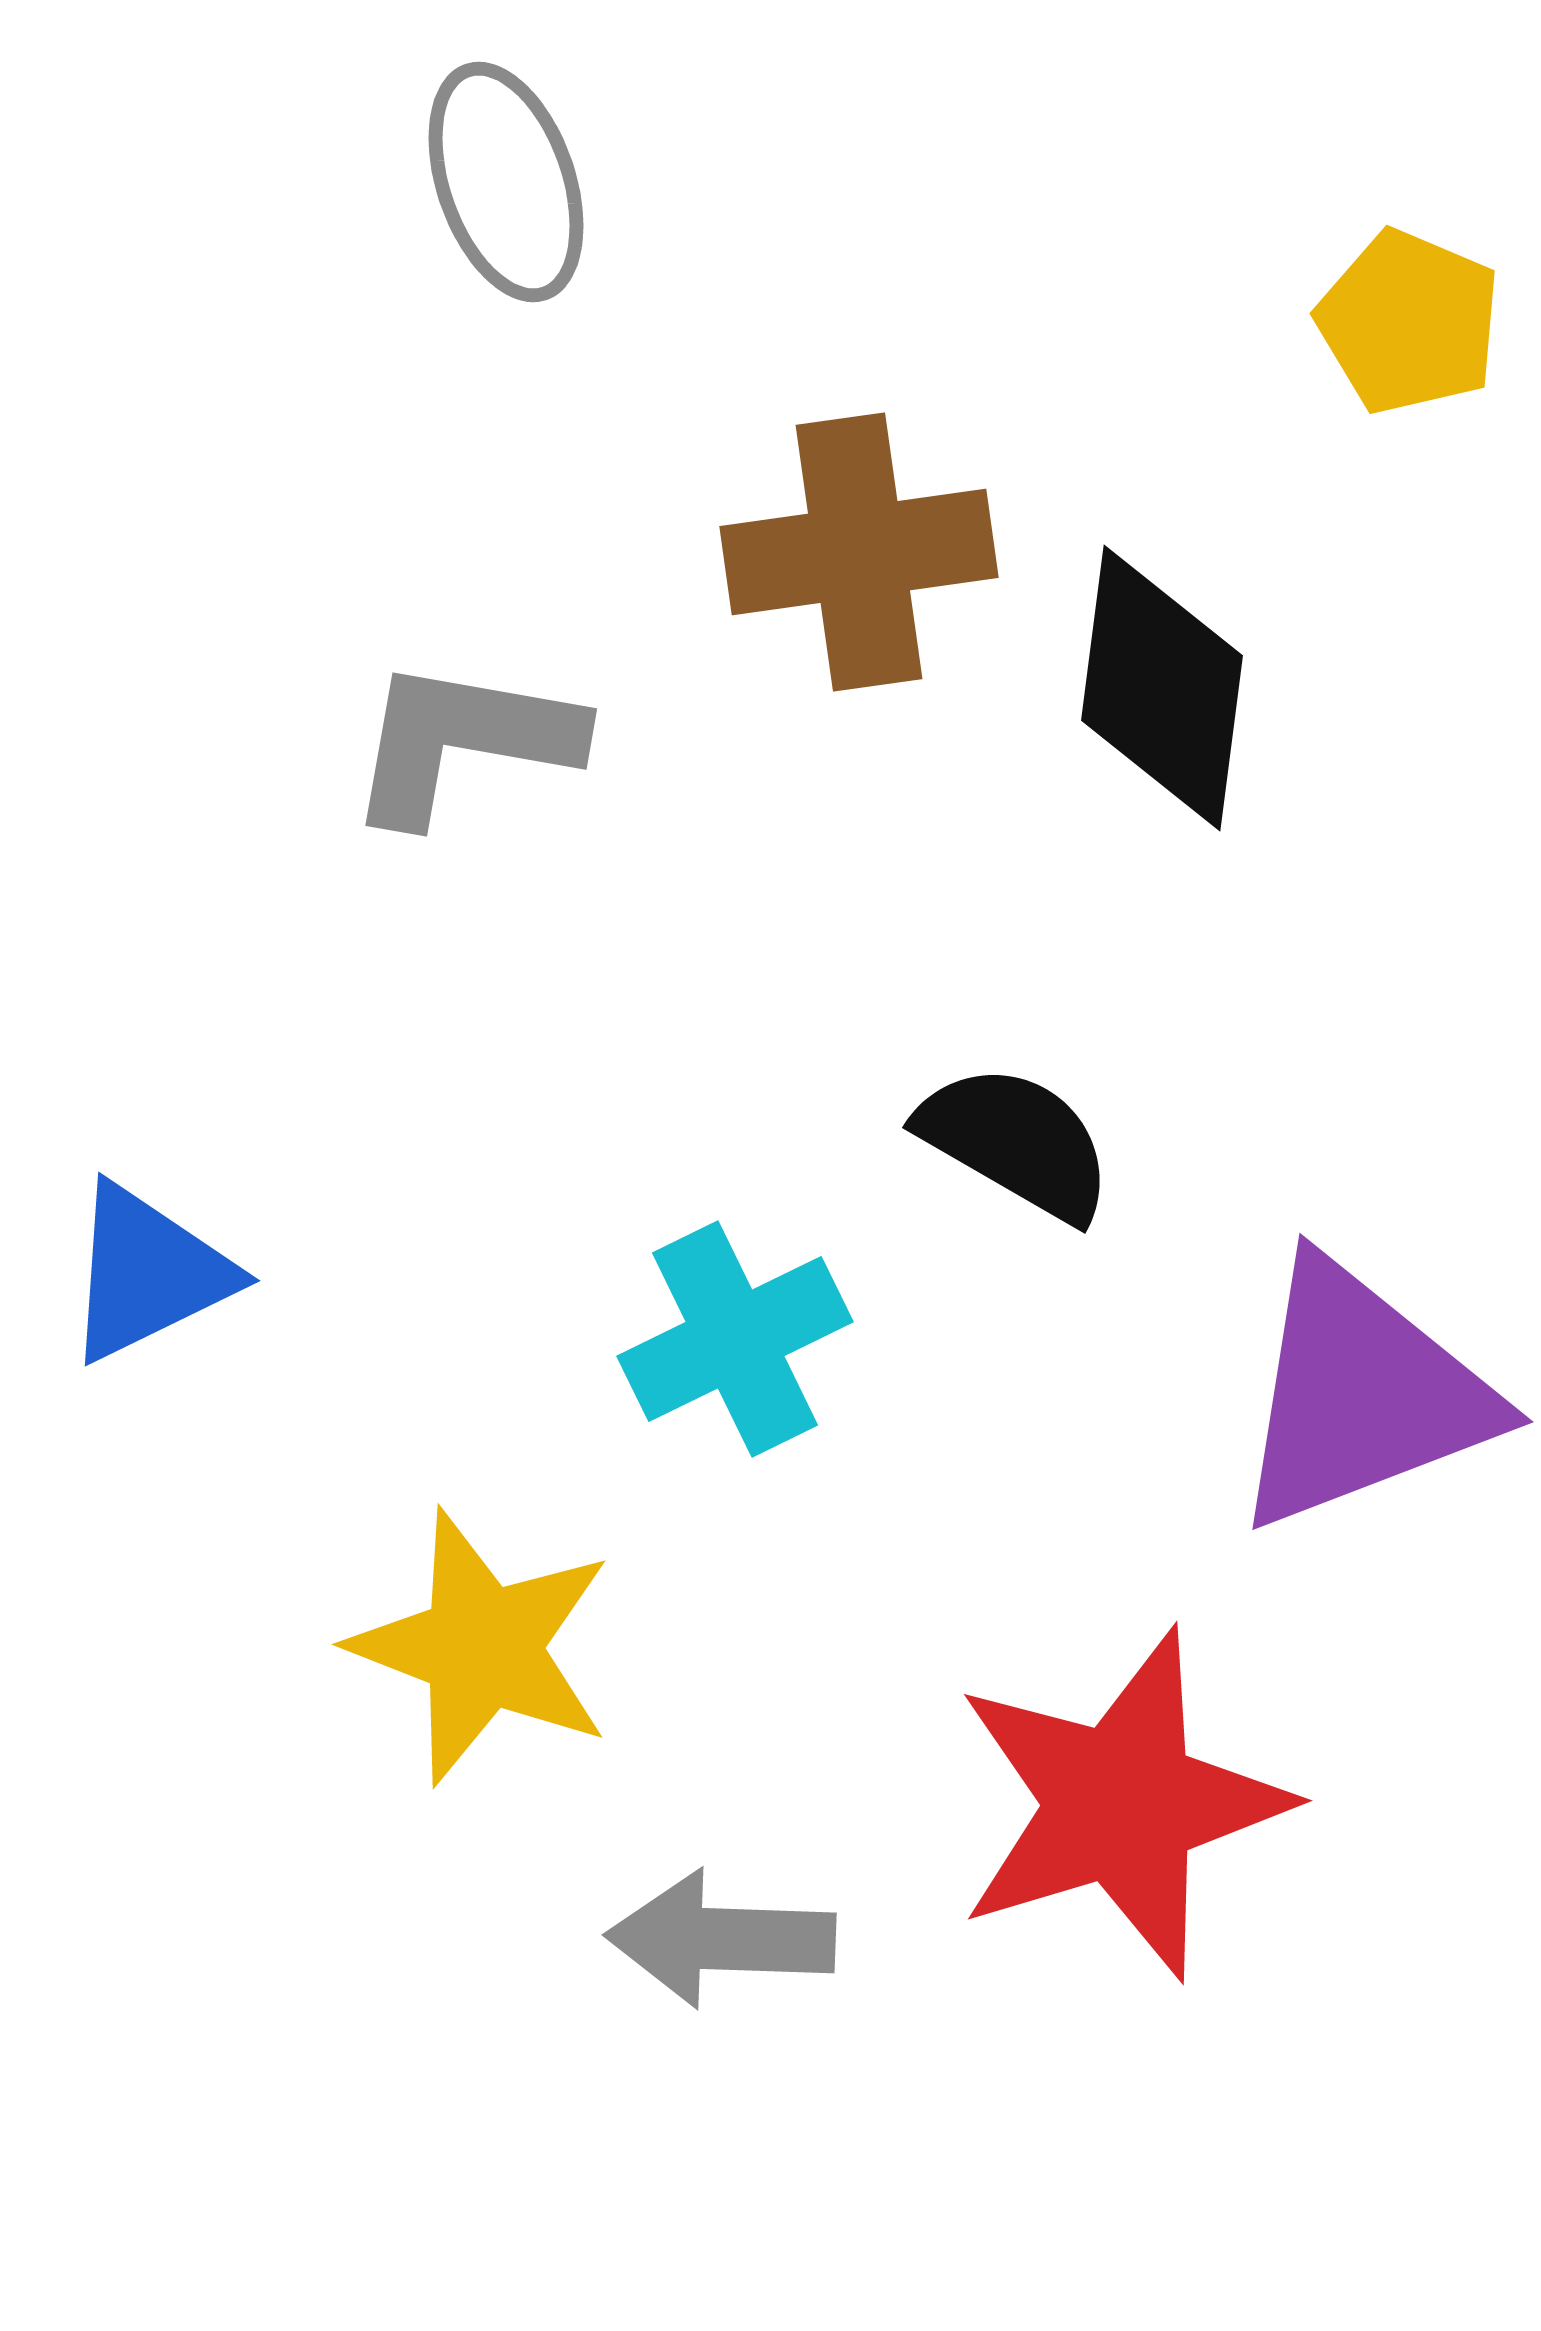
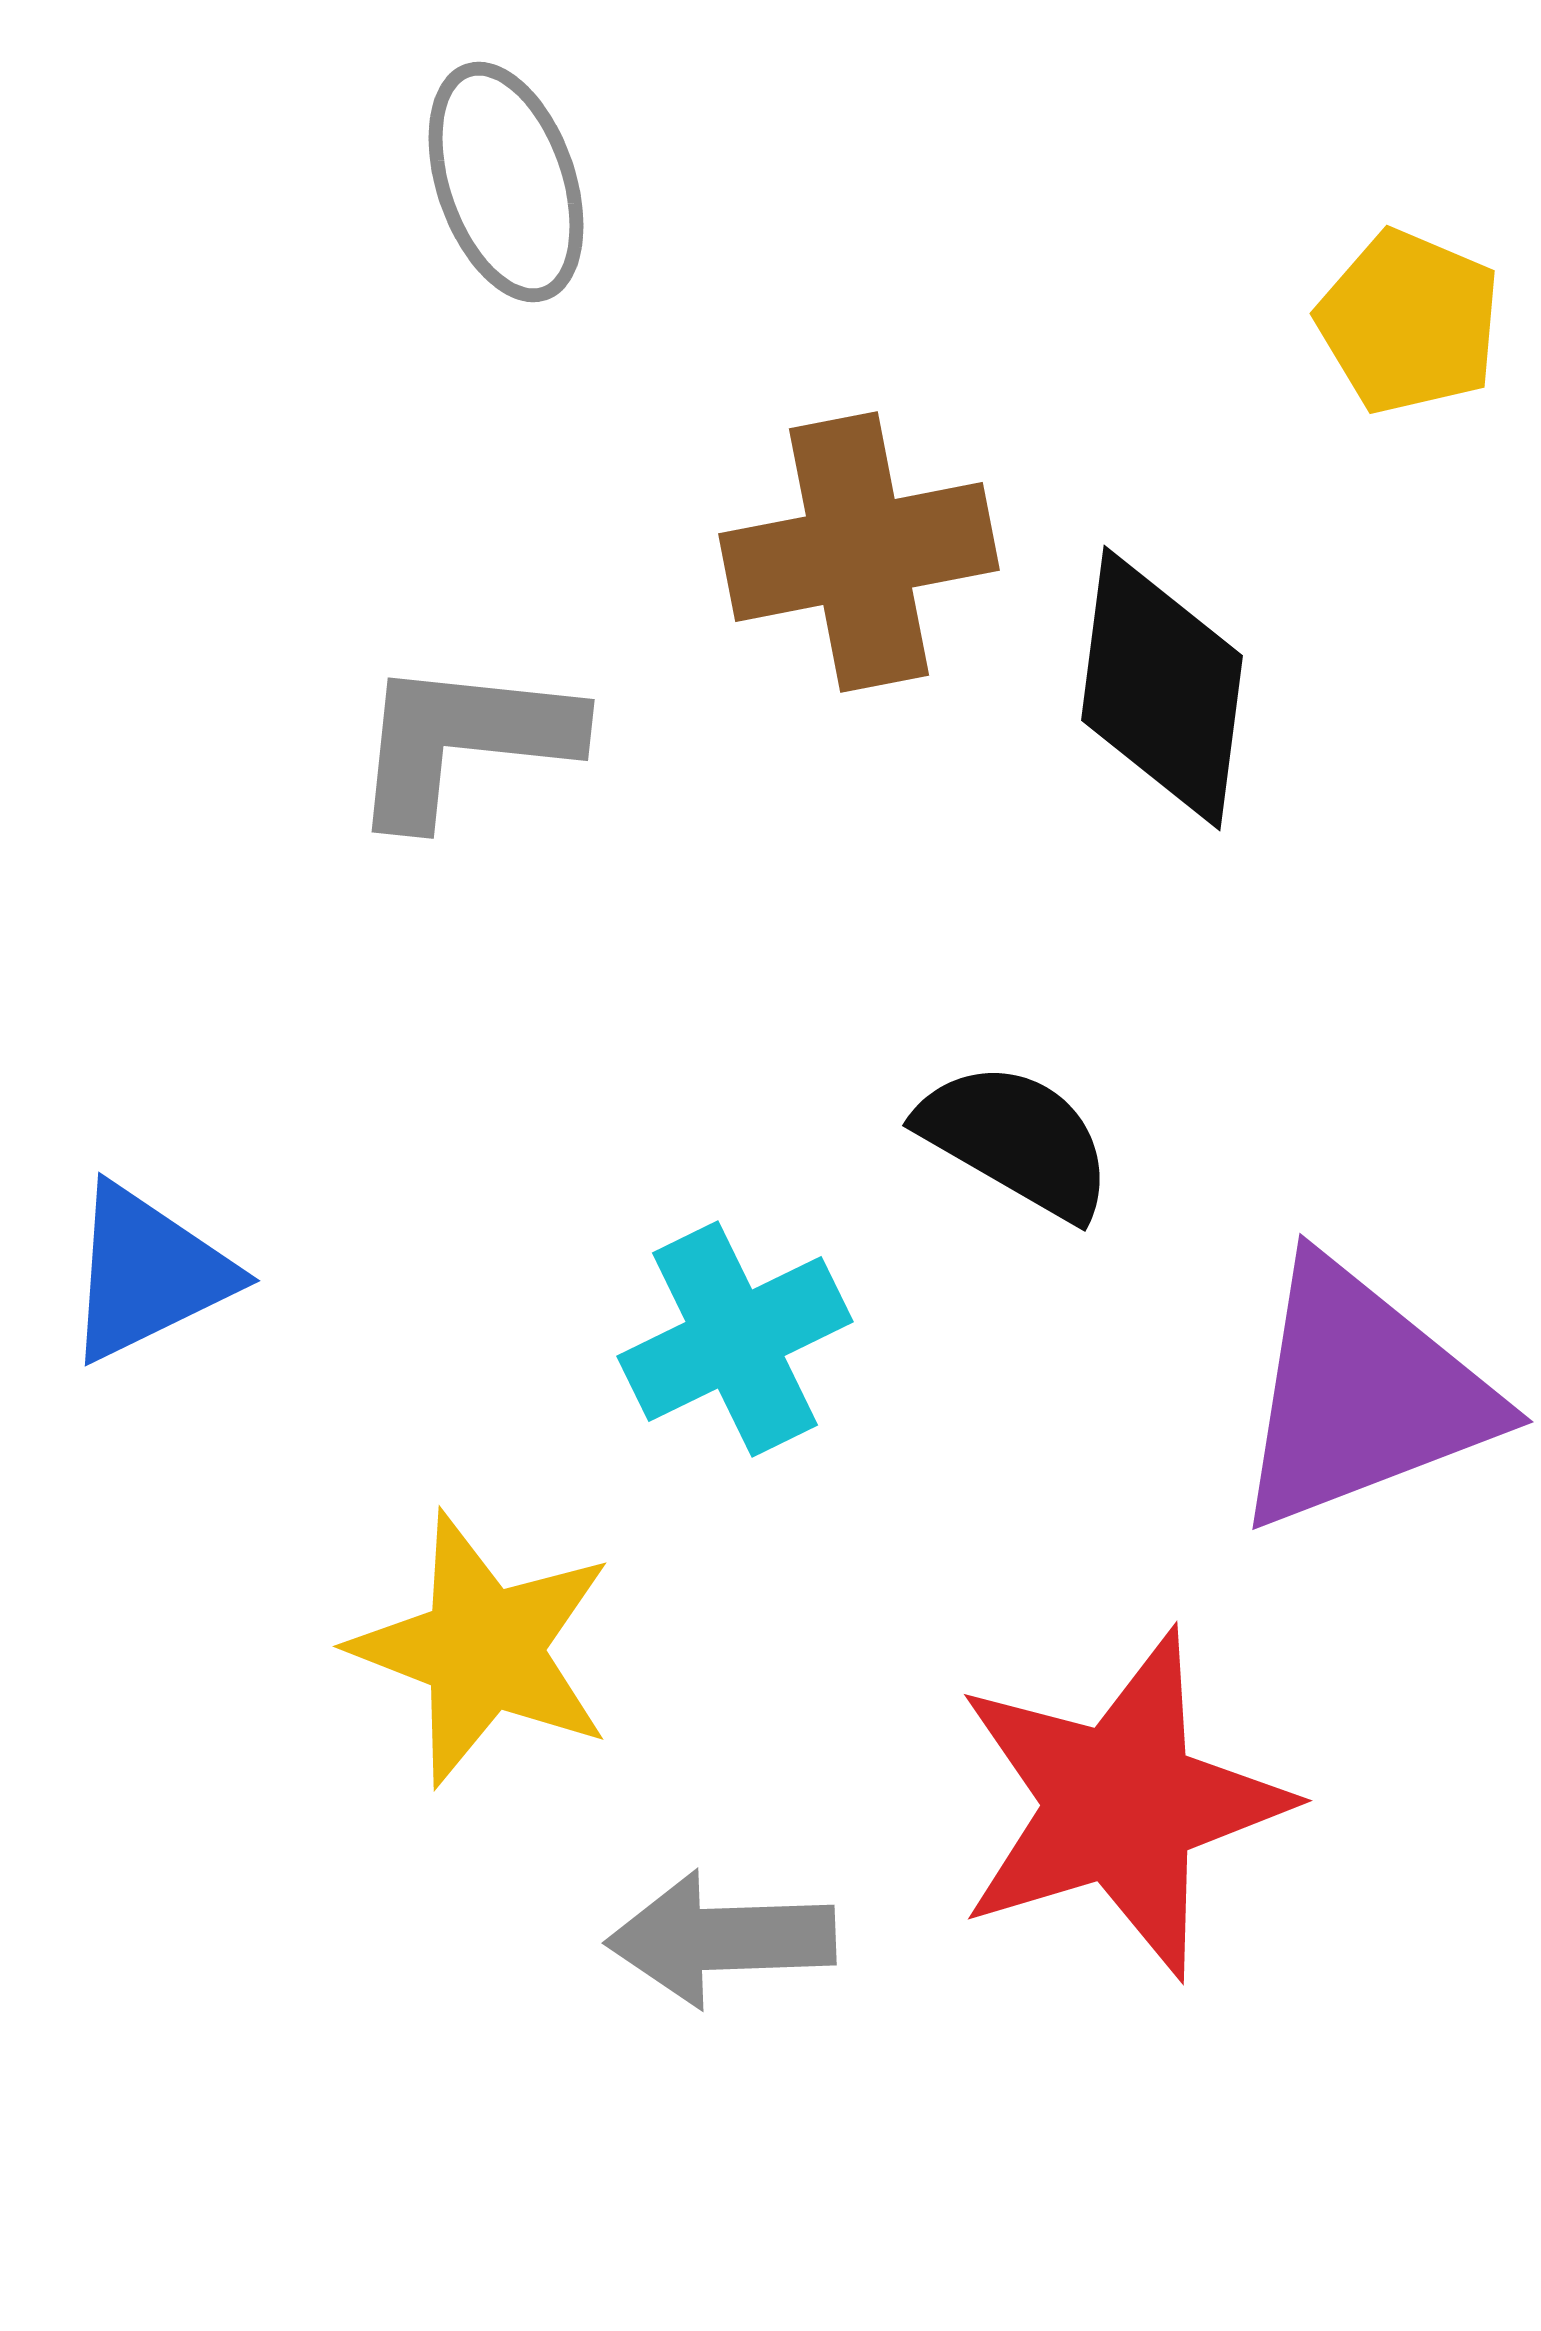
brown cross: rotated 3 degrees counterclockwise
gray L-shape: rotated 4 degrees counterclockwise
black semicircle: moved 2 px up
yellow star: moved 1 px right, 2 px down
gray arrow: rotated 4 degrees counterclockwise
